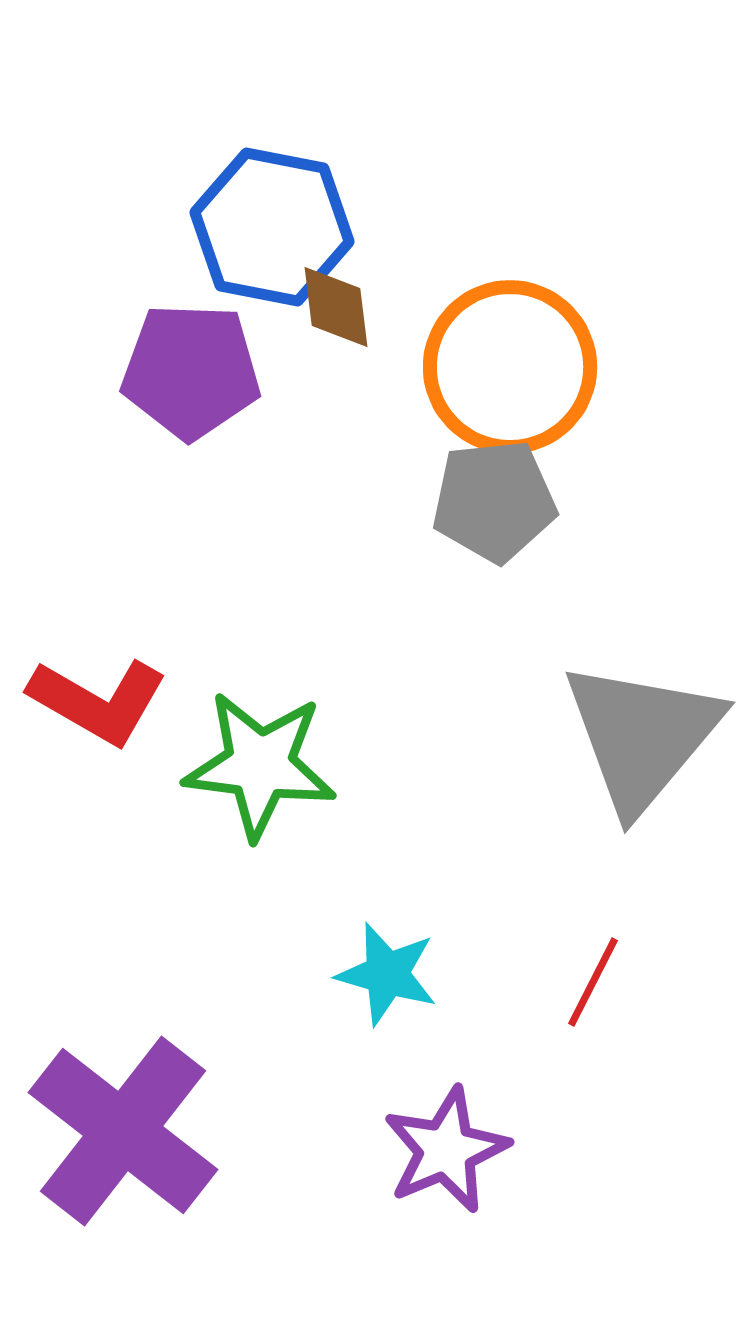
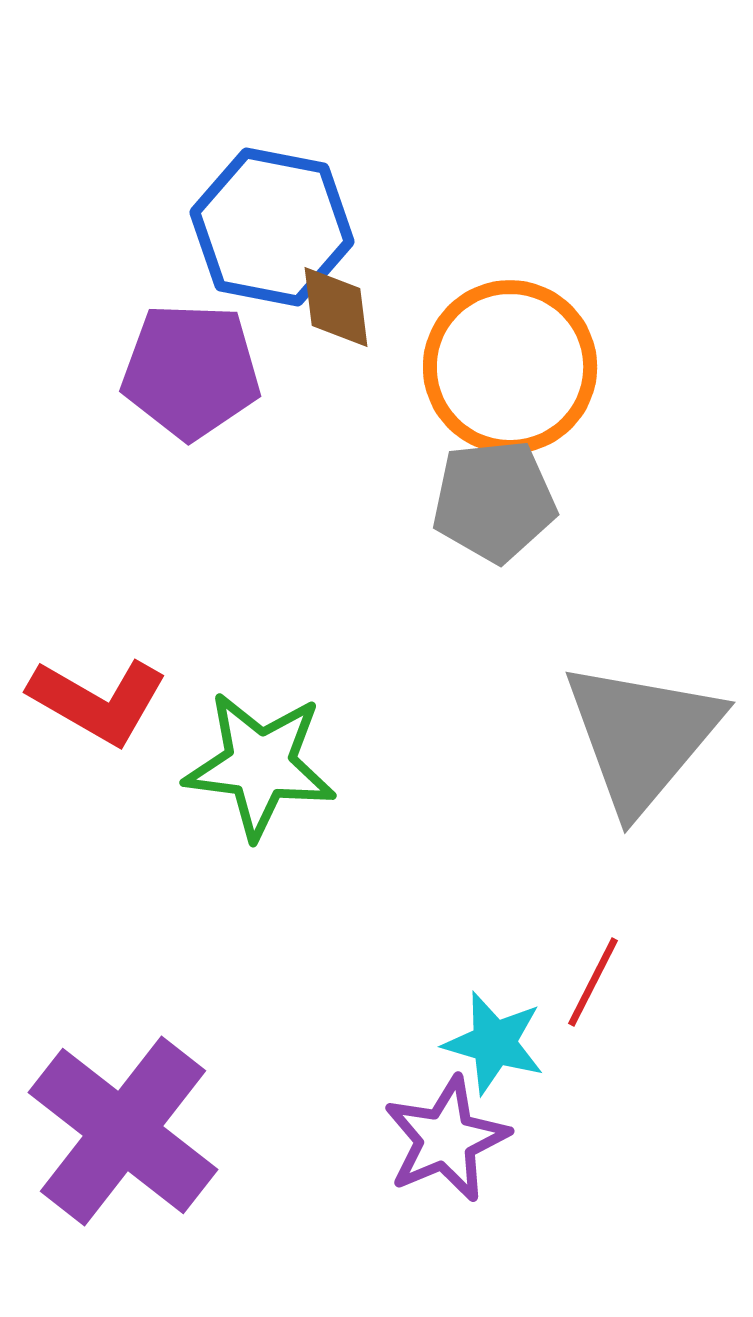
cyan star: moved 107 px right, 69 px down
purple star: moved 11 px up
